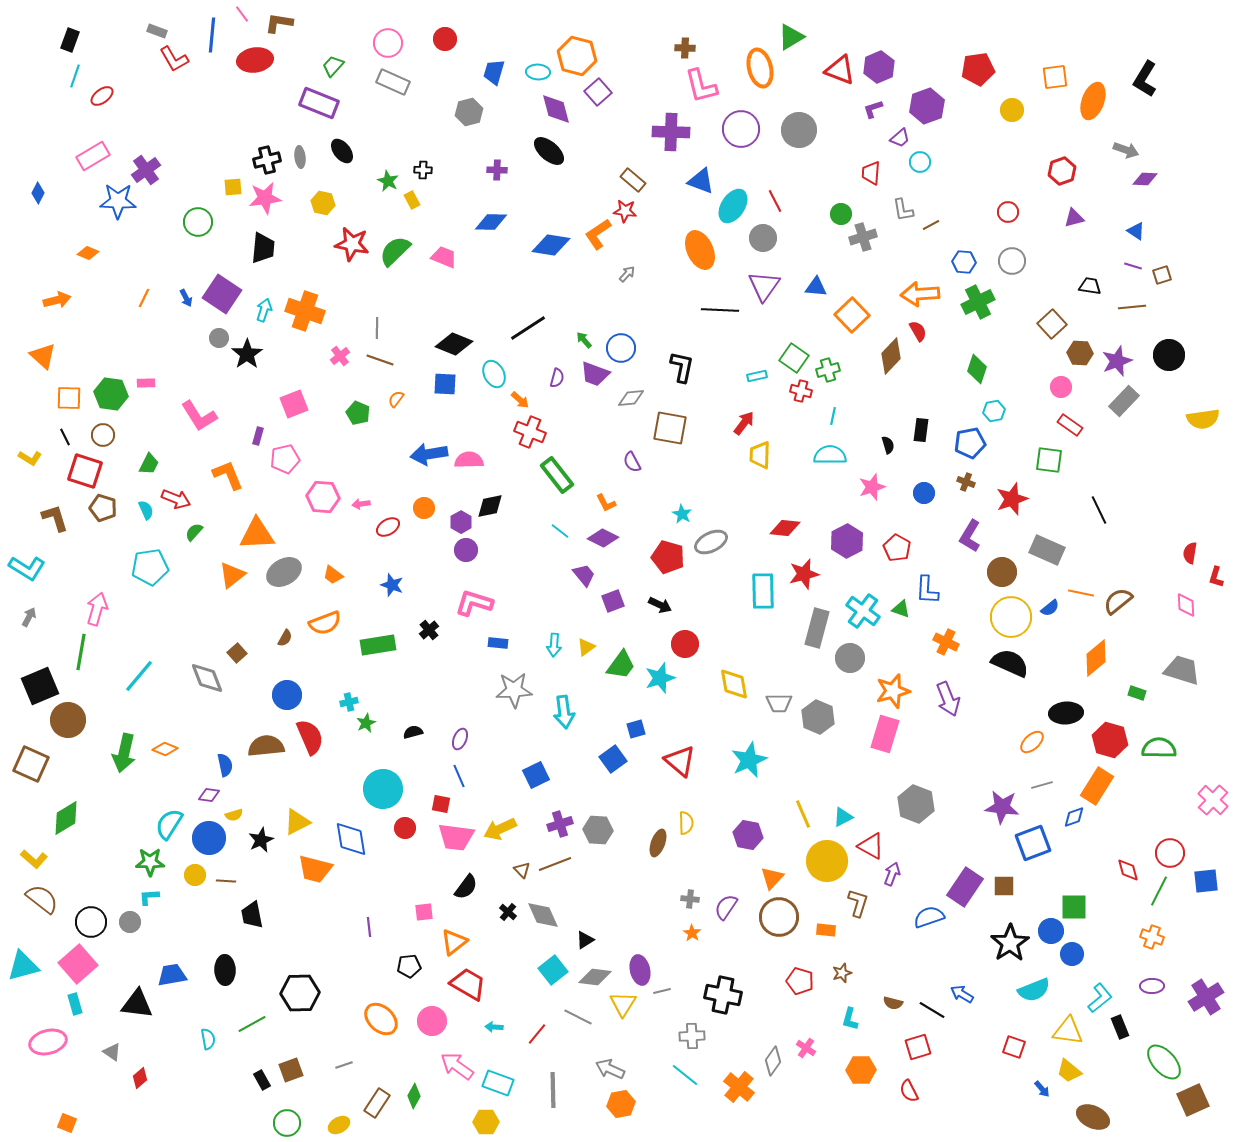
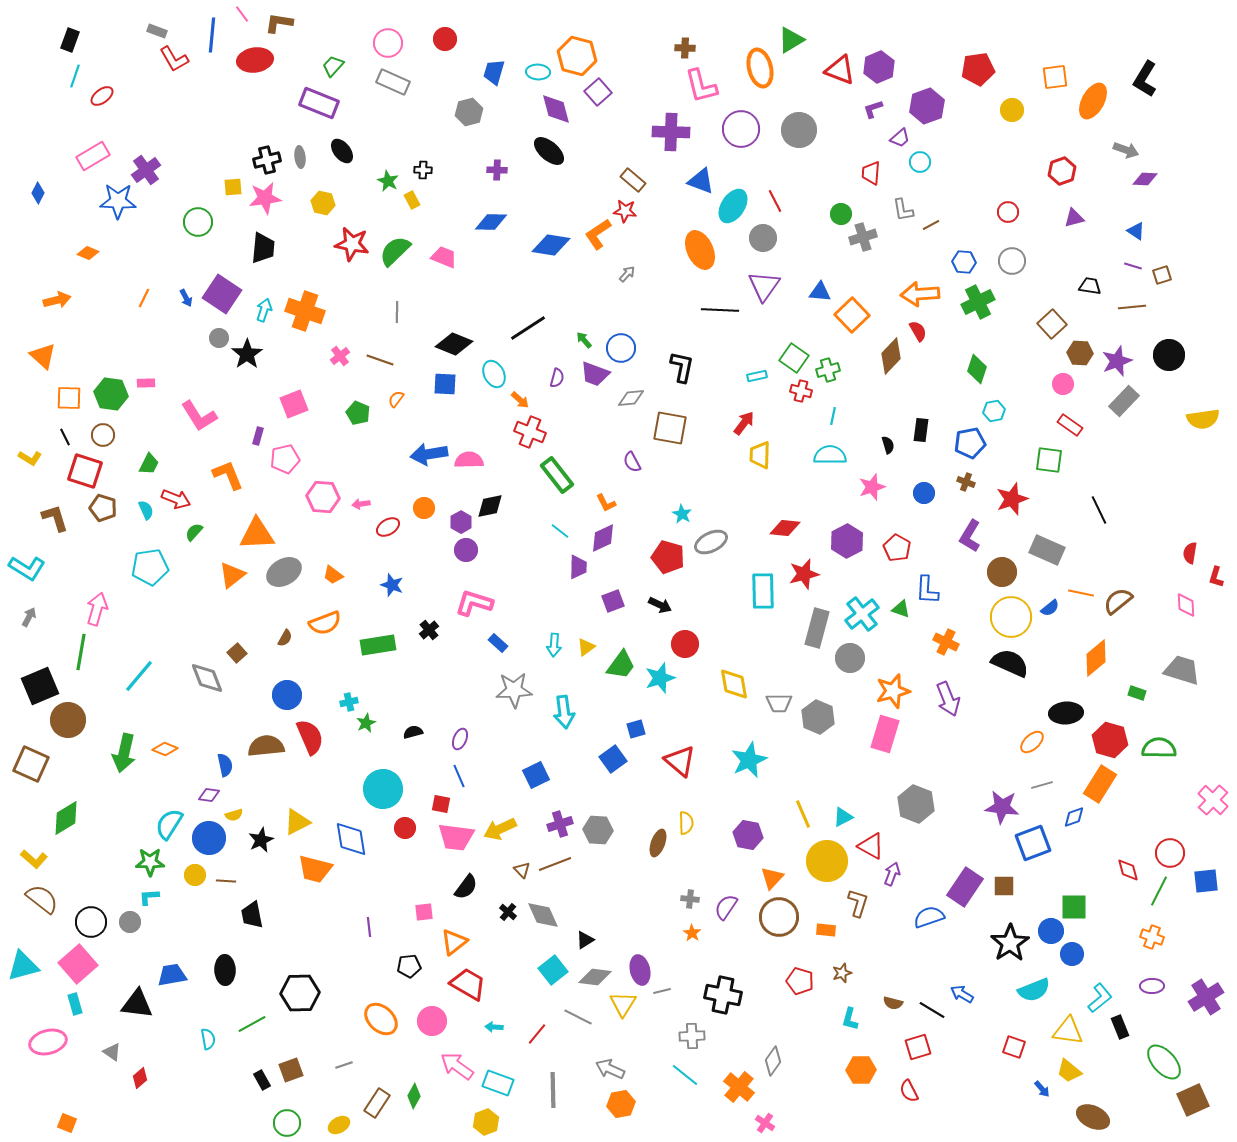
green triangle at (791, 37): moved 3 px down
orange ellipse at (1093, 101): rotated 9 degrees clockwise
blue triangle at (816, 287): moved 4 px right, 5 px down
gray line at (377, 328): moved 20 px right, 16 px up
pink circle at (1061, 387): moved 2 px right, 3 px up
purple diamond at (603, 538): rotated 52 degrees counterclockwise
purple trapezoid at (584, 575): moved 6 px left, 8 px up; rotated 40 degrees clockwise
cyan cross at (863, 611): moved 1 px left, 3 px down; rotated 16 degrees clockwise
blue rectangle at (498, 643): rotated 36 degrees clockwise
orange rectangle at (1097, 786): moved 3 px right, 2 px up
pink cross at (806, 1048): moved 41 px left, 75 px down
yellow hexagon at (486, 1122): rotated 20 degrees counterclockwise
